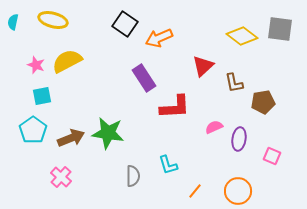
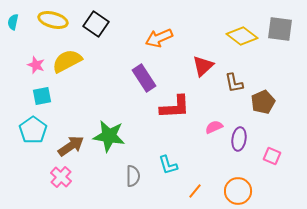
black square: moved 29 px left
brown pentagon: rotated 15 degrees counterclockwise
green star: moved 1 px right, 3 px down
brown arrow: moved 8 px down; rotated 12 degrees counterclockwise
